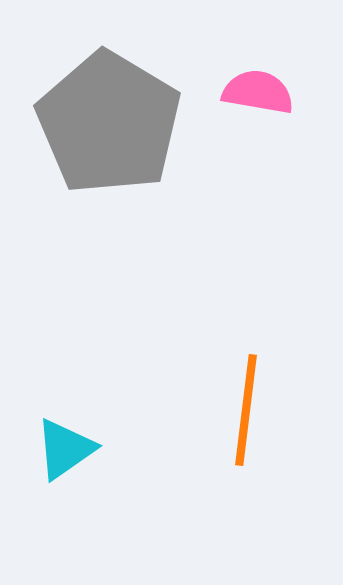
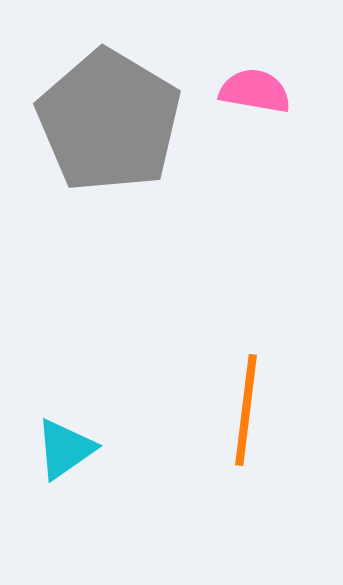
pink semicircle: moved 3 px left, 1 px up
gray pentagon: moved 2 px up
